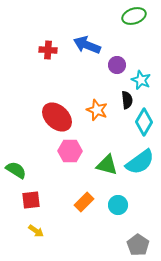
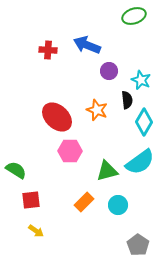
purple circle: moved 8 px left, 6 px down
green triangle: moved 6 px down; rotated 30 degrees counterclockwise
